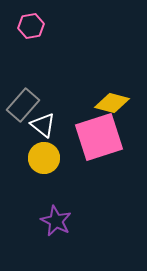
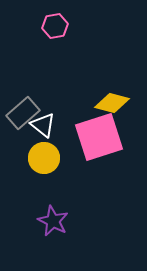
pink hexagon: moved 24 px right
gray rectangle: moved 8 px down; rotated 8 degrees clockwise
purple star: moved 3 px left
